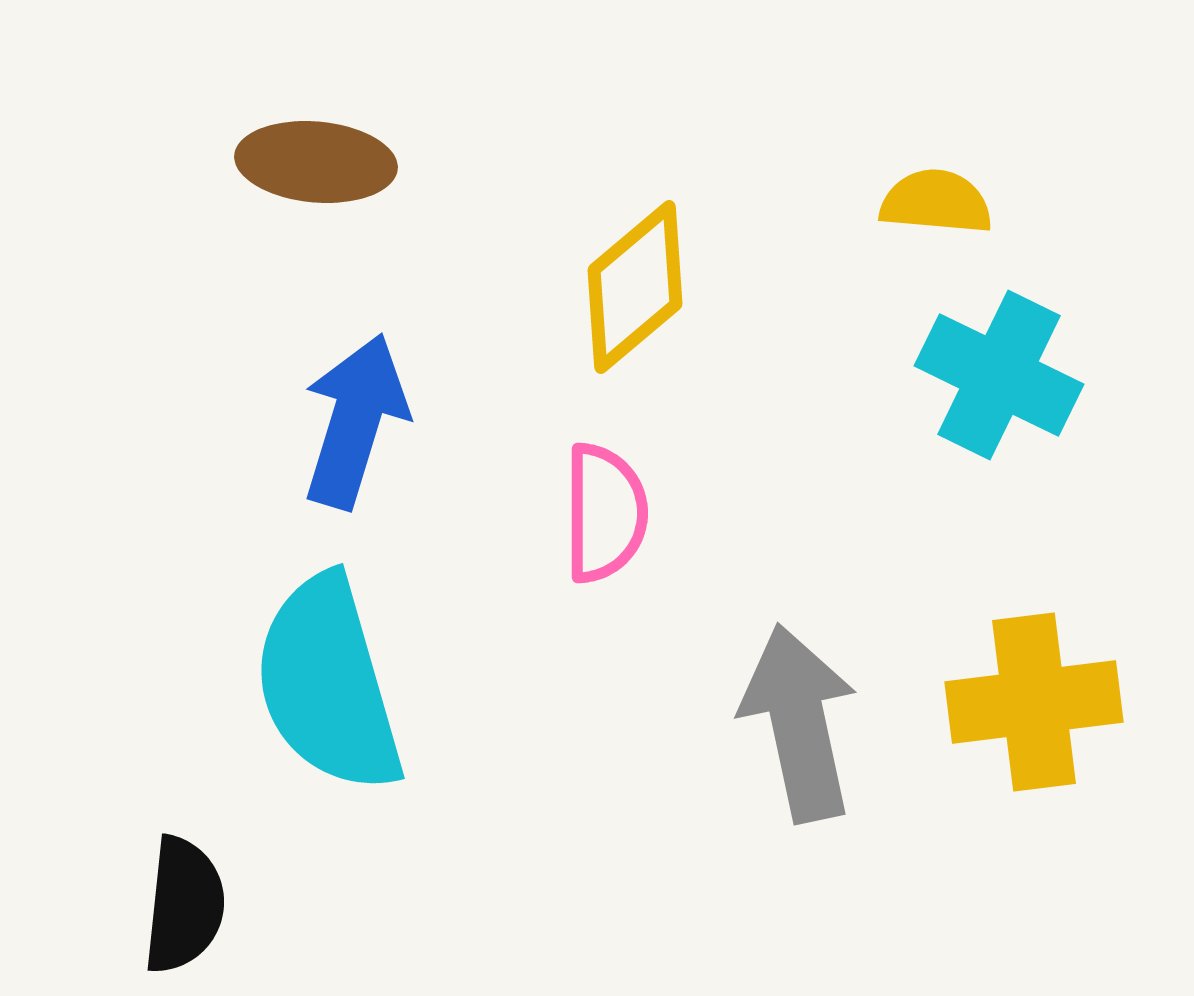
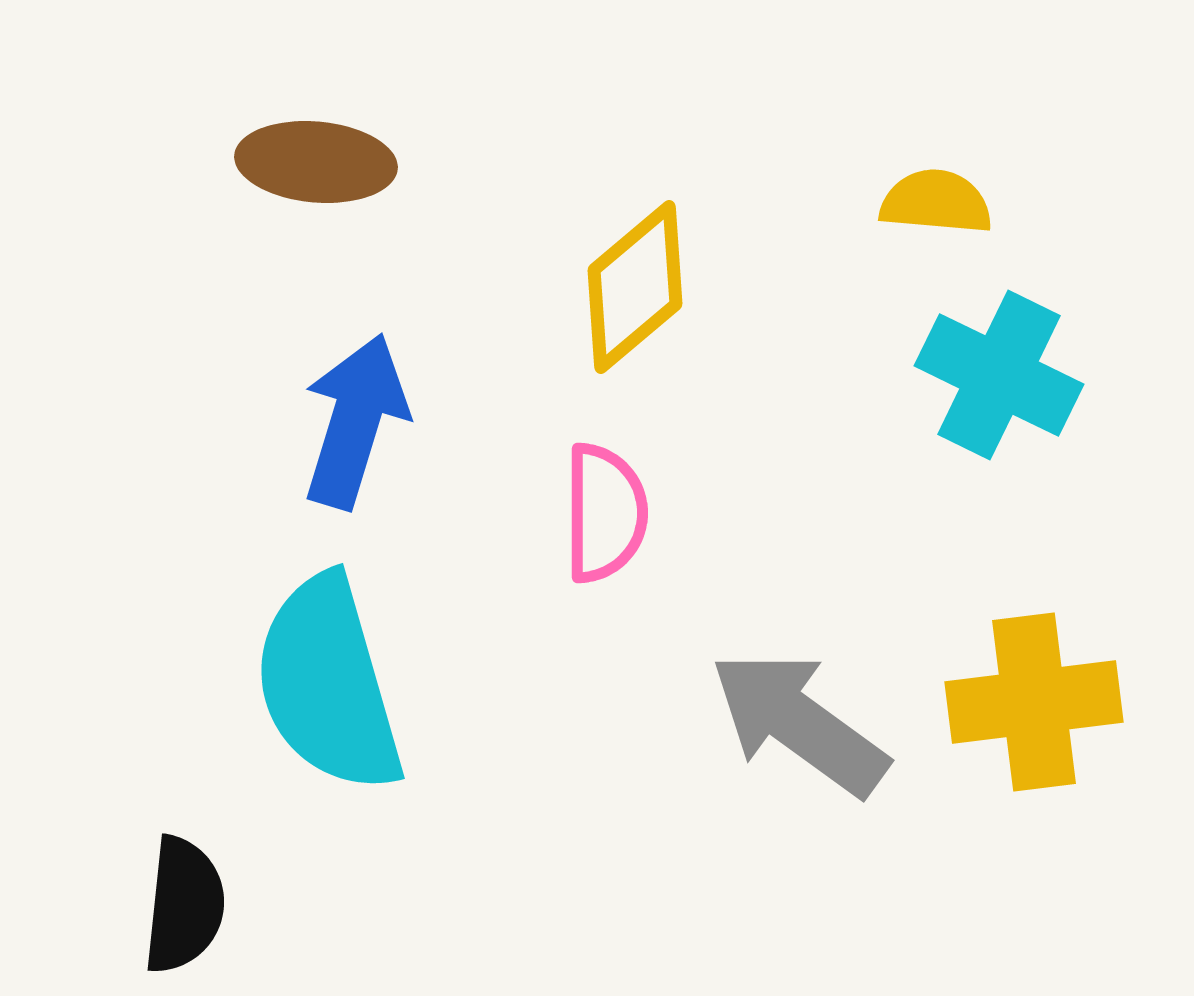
gray arrow: rotated 42 degrees counterclockwise
